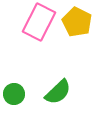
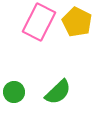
green circle: moved 2 px up
